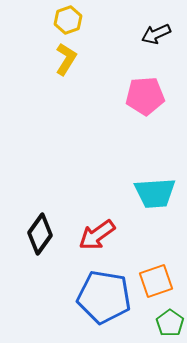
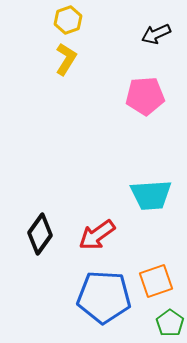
cyan trapezoid: moved 4 px left, 2 px down
blue pentagon: rotated 6 degrees counterclockwise
